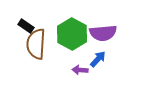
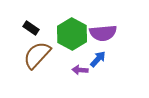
black rectangle: moved 5 px right, 2 px down
brown semicircle: moved 1 px right, 11 px down; rotated 40 degrees clockwise
